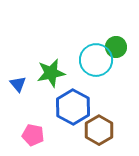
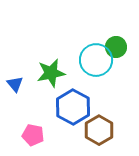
blue triangle: moved 3 px left
